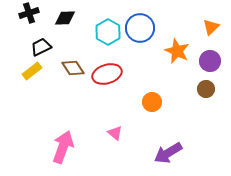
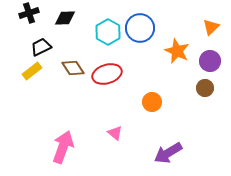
brown circle: moved 1 px left, 1 px up
